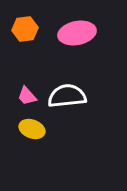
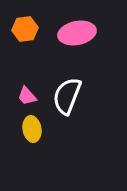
white semicircle: rotated 63 degrees counterclockwise
yellow ellipse: rotated 60 degrees clockwise
